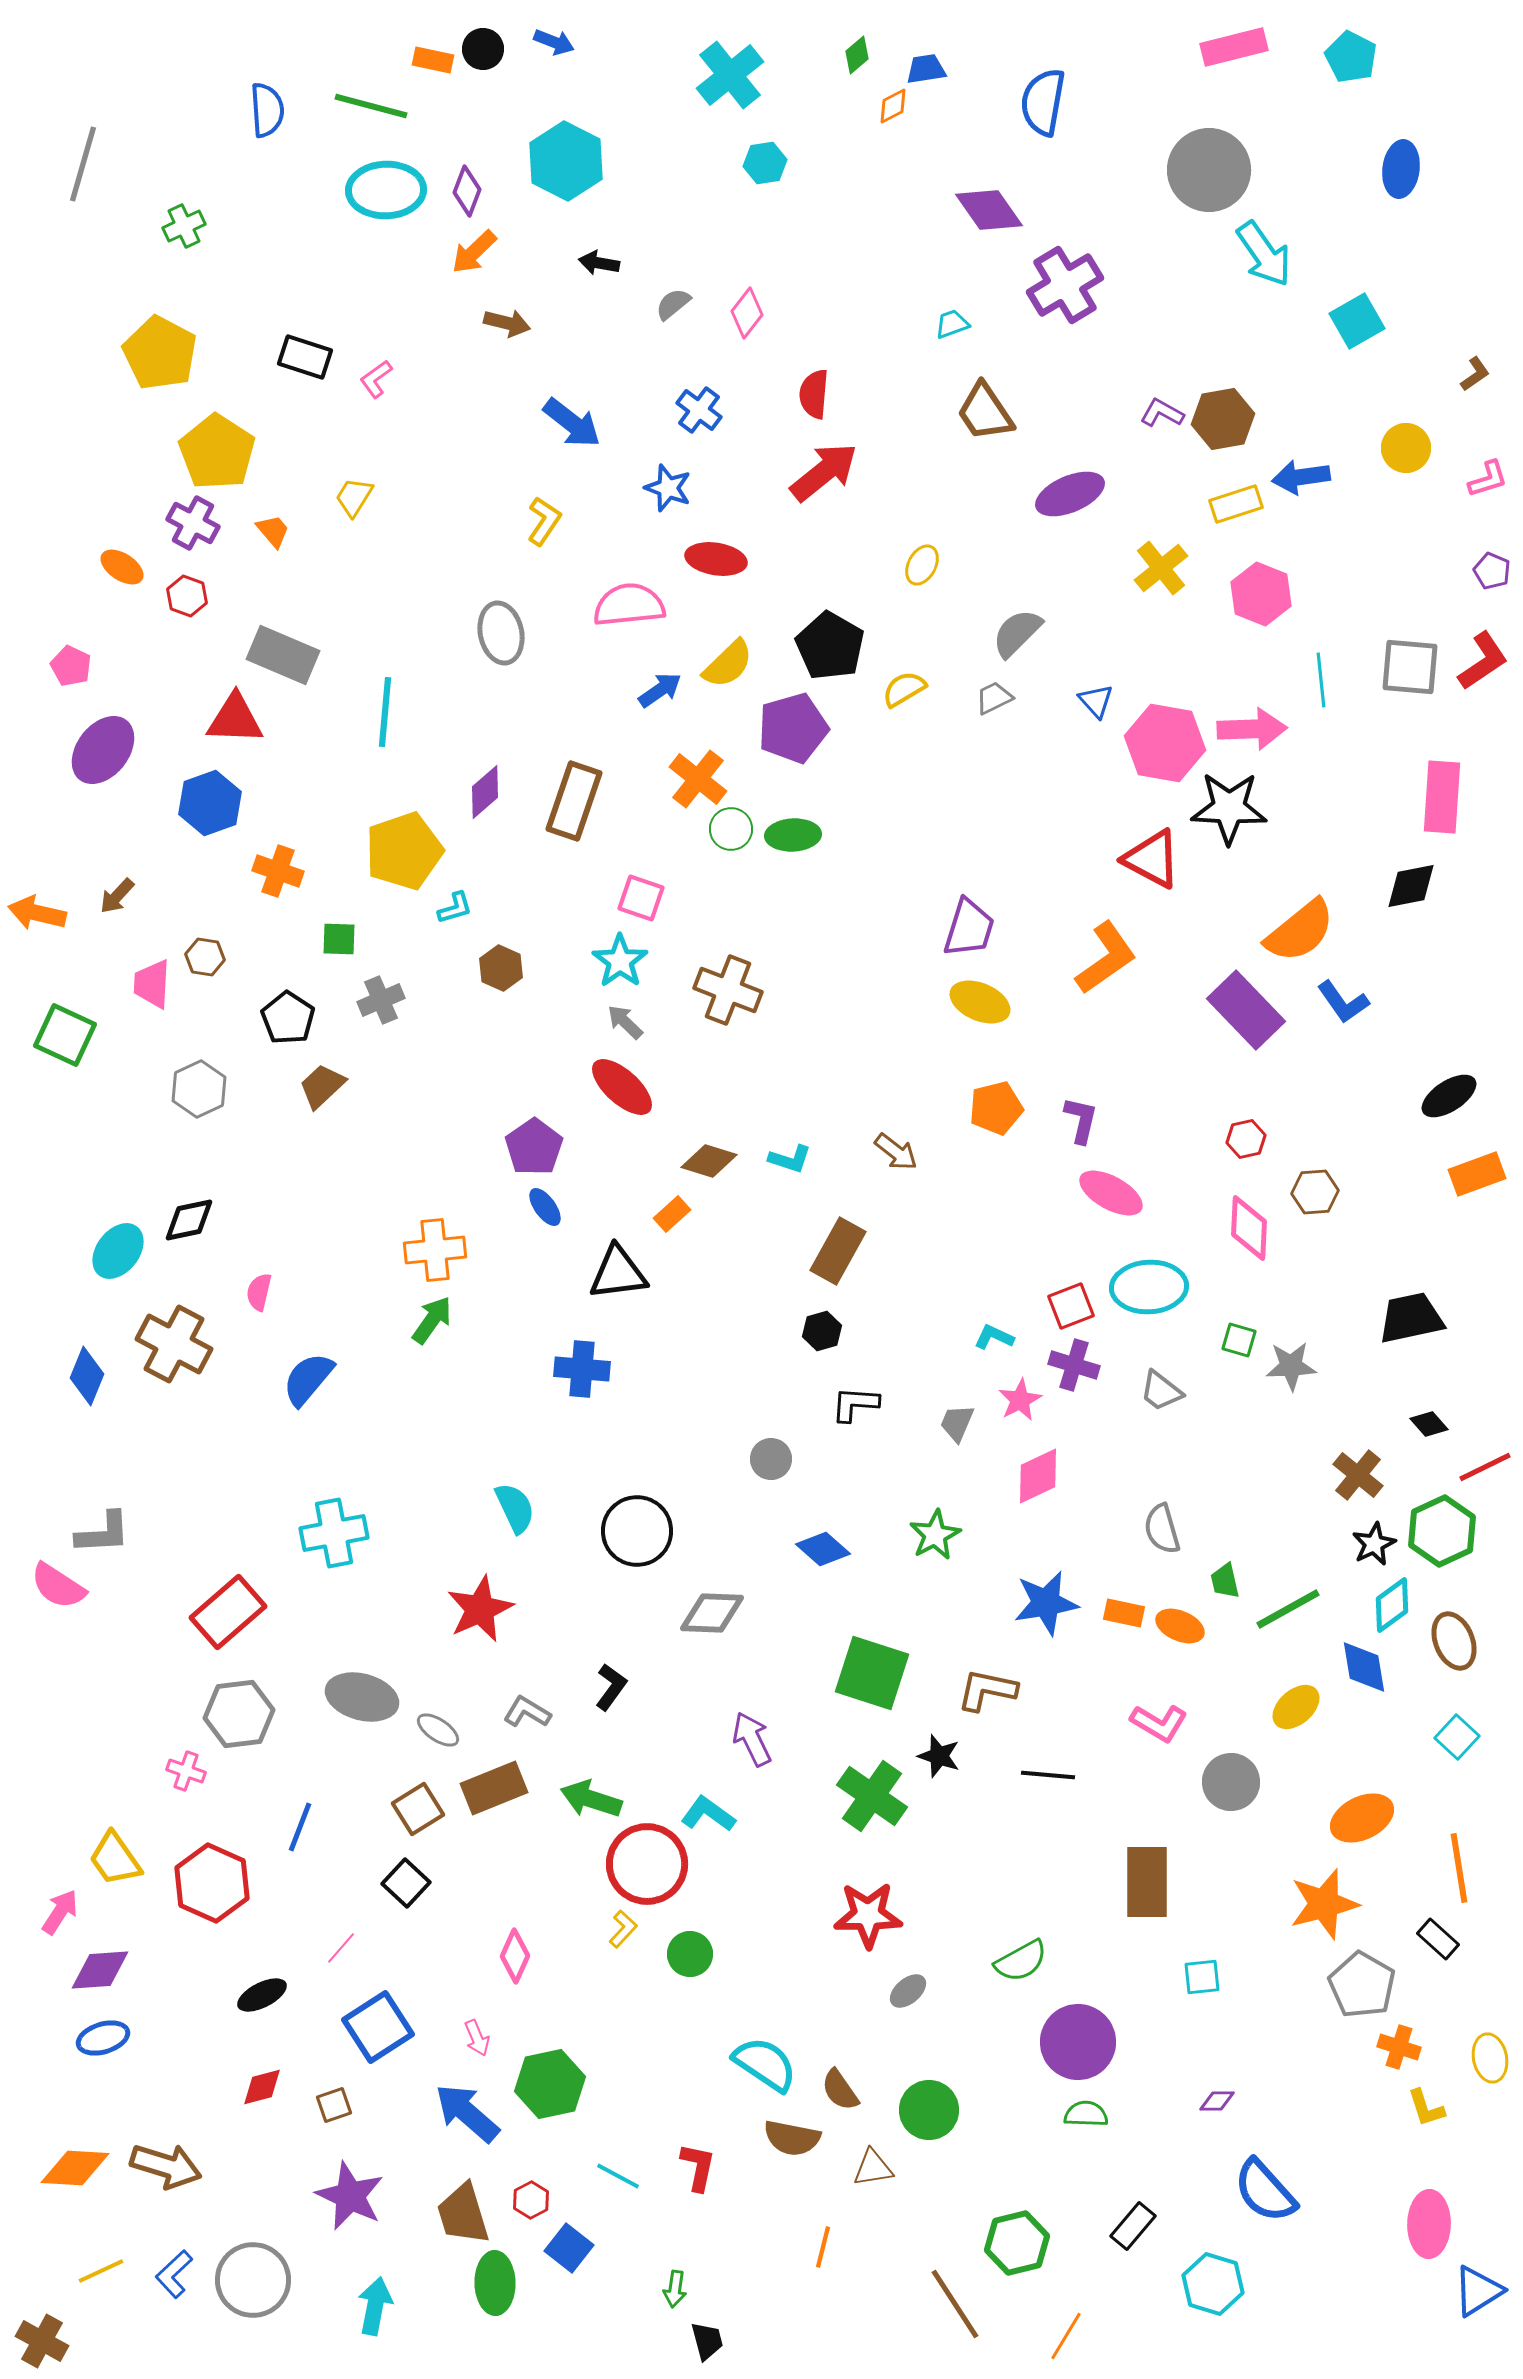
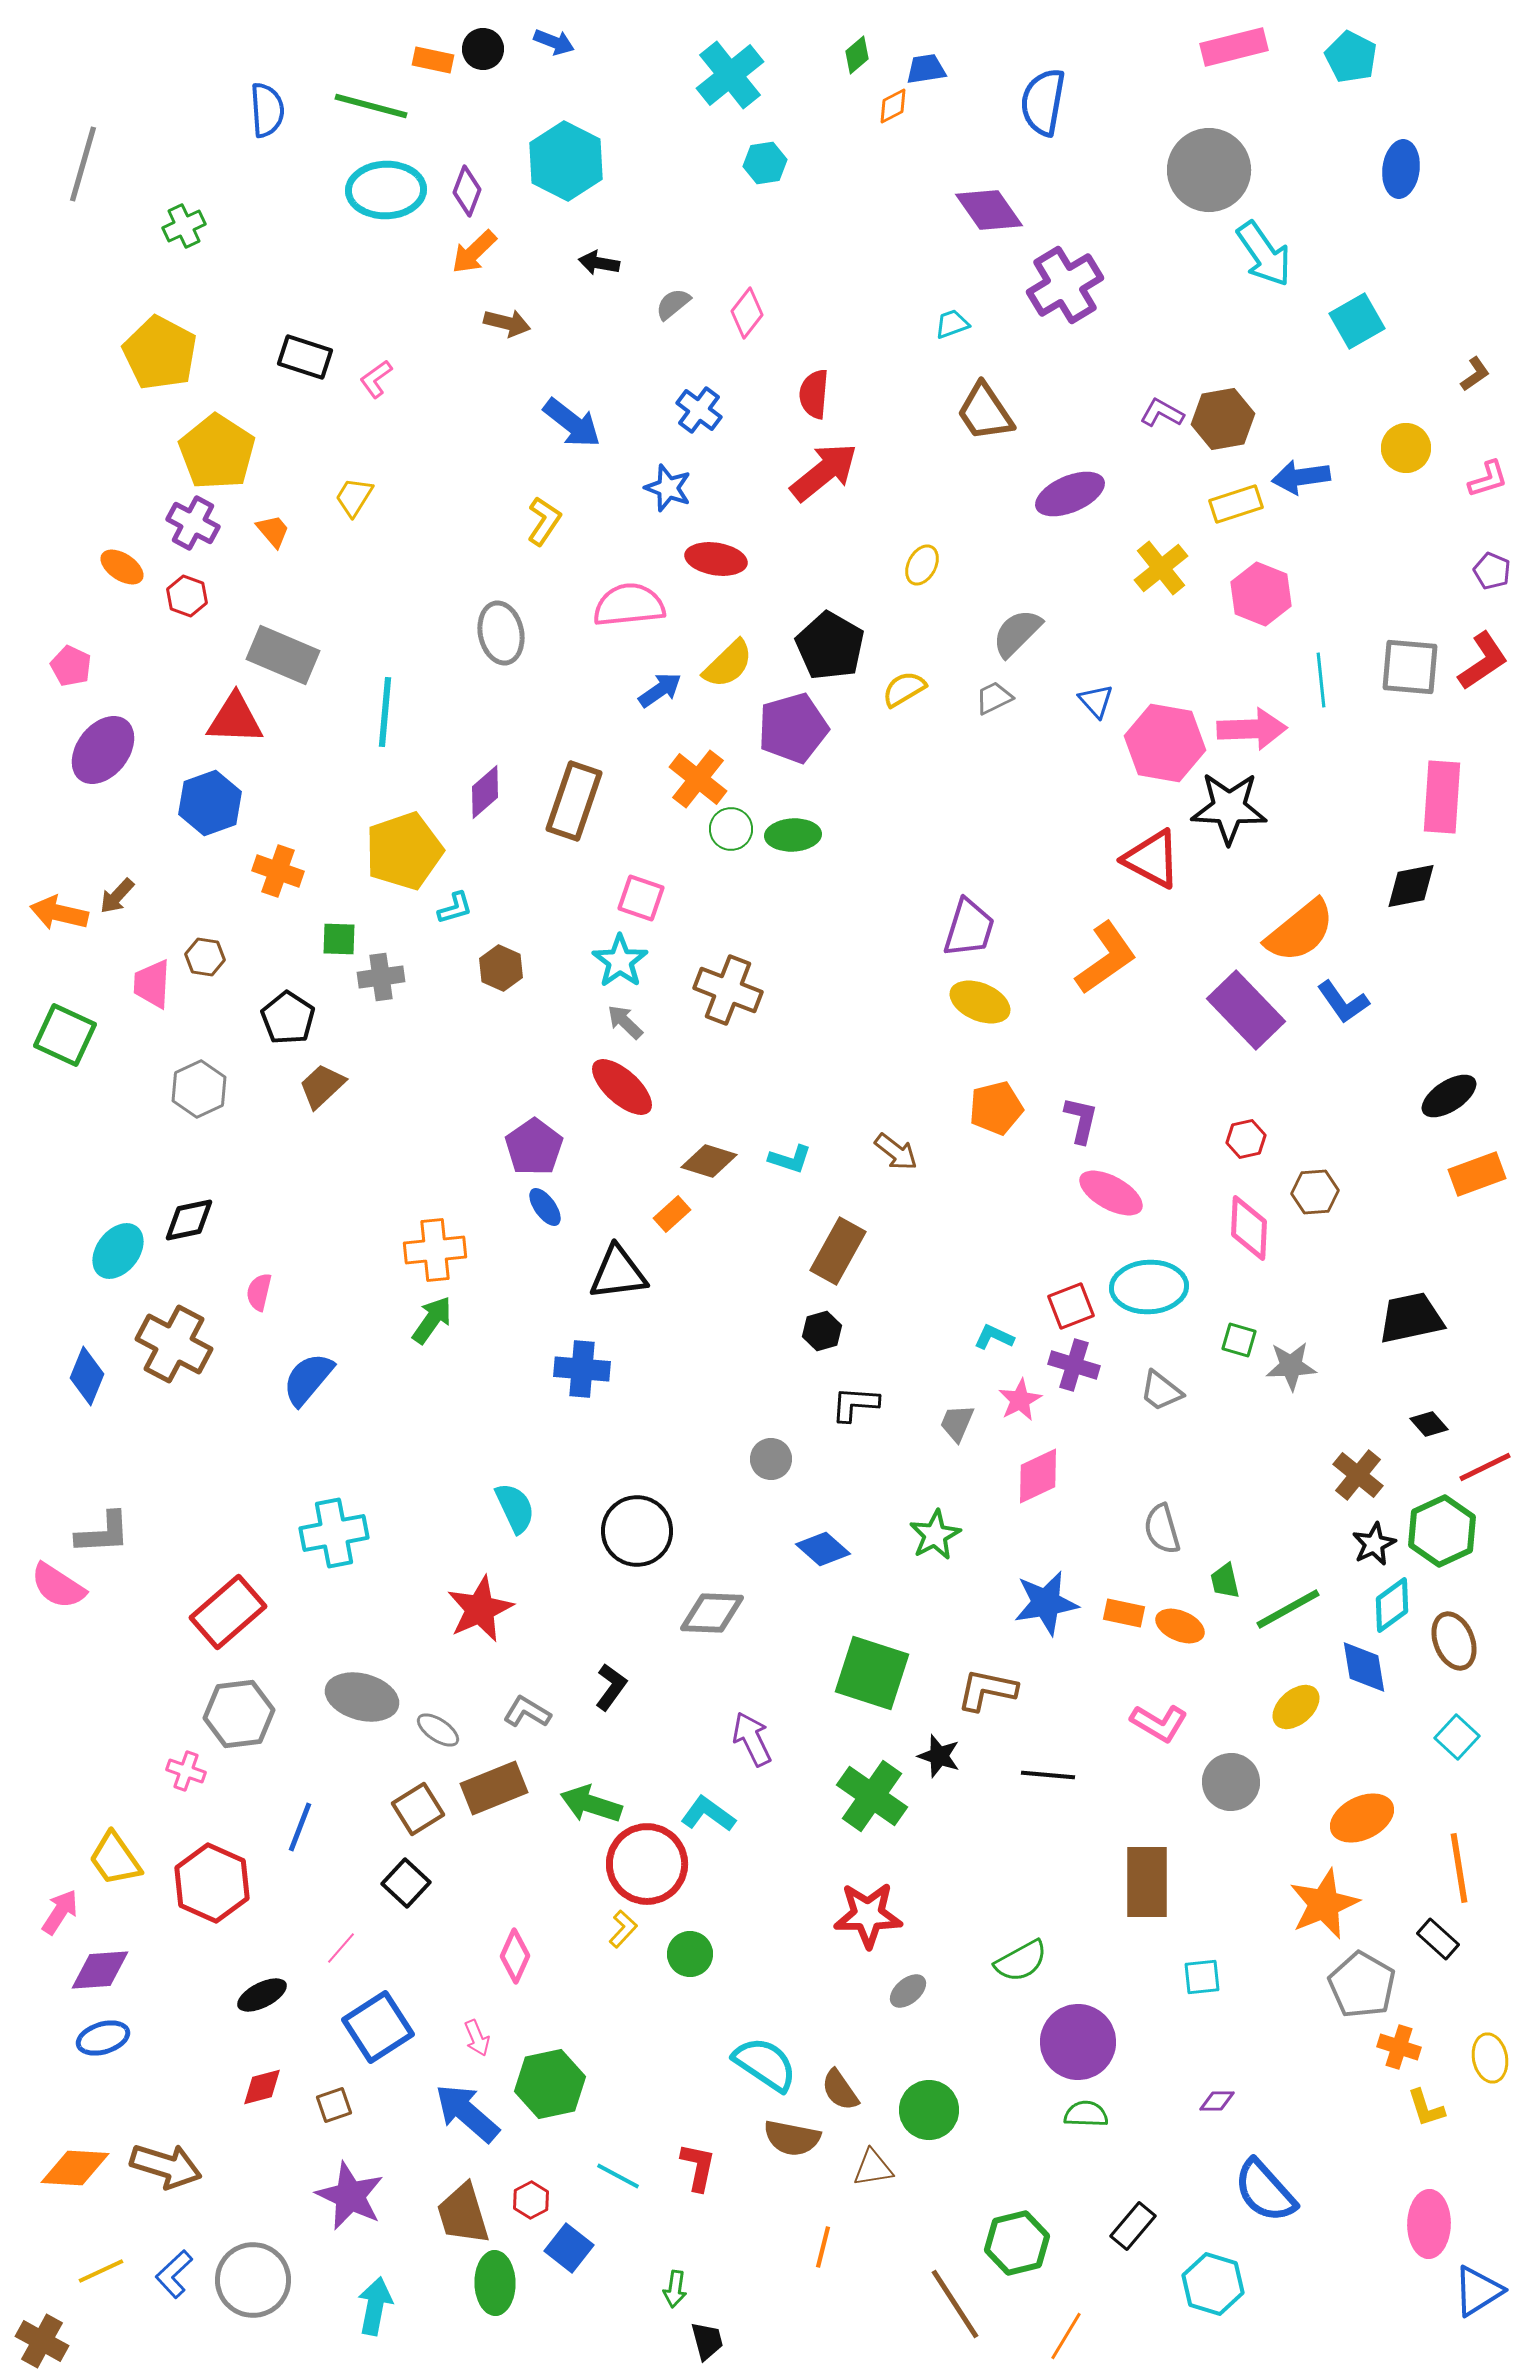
orange arrow at (37, 913): moved 22 px right
gray cross at (381, 1000): moved 23 px up; rotated 15 degrees clockwise
green arrow at (591, 1799): moved 5 px down
orange star at (1324, 1904): rotated 8 degrees counterclockwise
